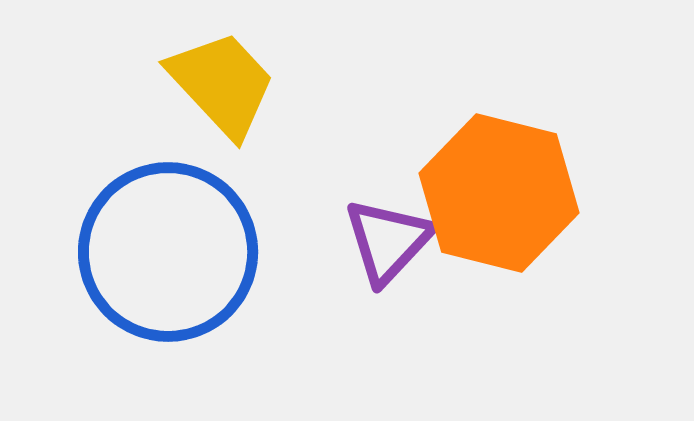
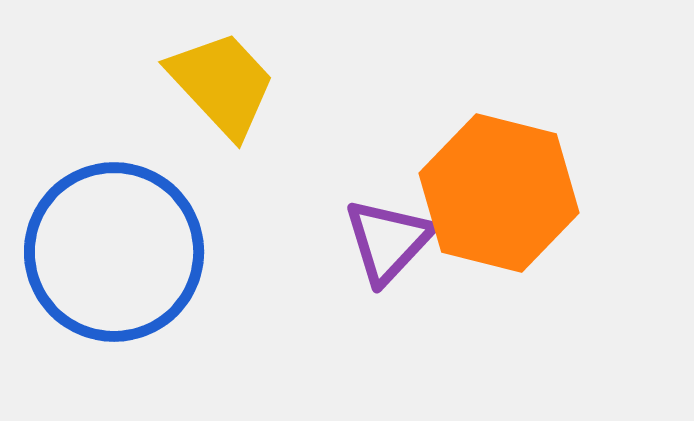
blue circle: moved 54 px left
